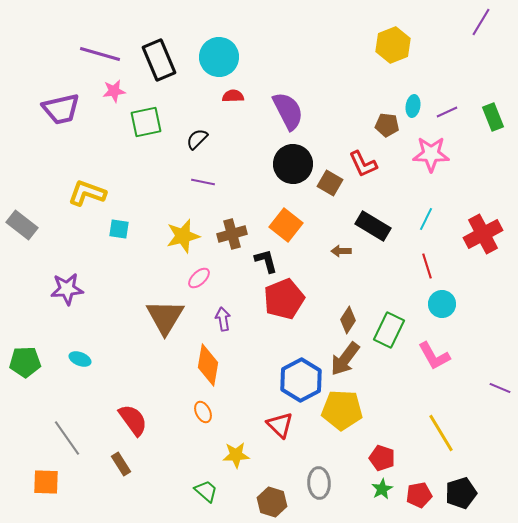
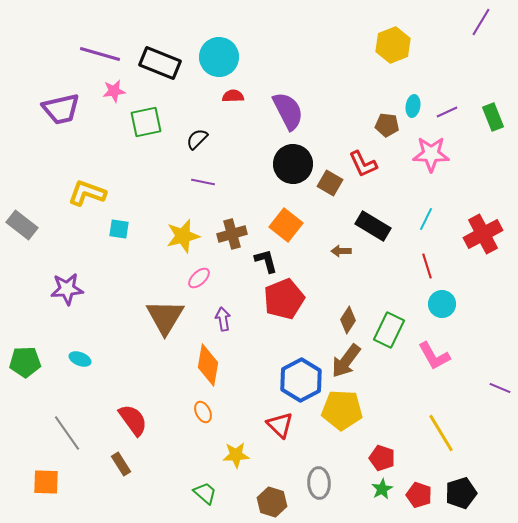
black rectangle at (159, 60): moved 1 px right, 3 px down; rotated 45 degrees counterclockwise
brown arrow at (345, 359): moved 1 px right, 2 px down
gray line at (67, 438): moved 5 px up
green trapezoid at (206, 491): moved 1 px left, 2 px down
red pentagon at (419, 495): rotated 30 degrees clockwise
